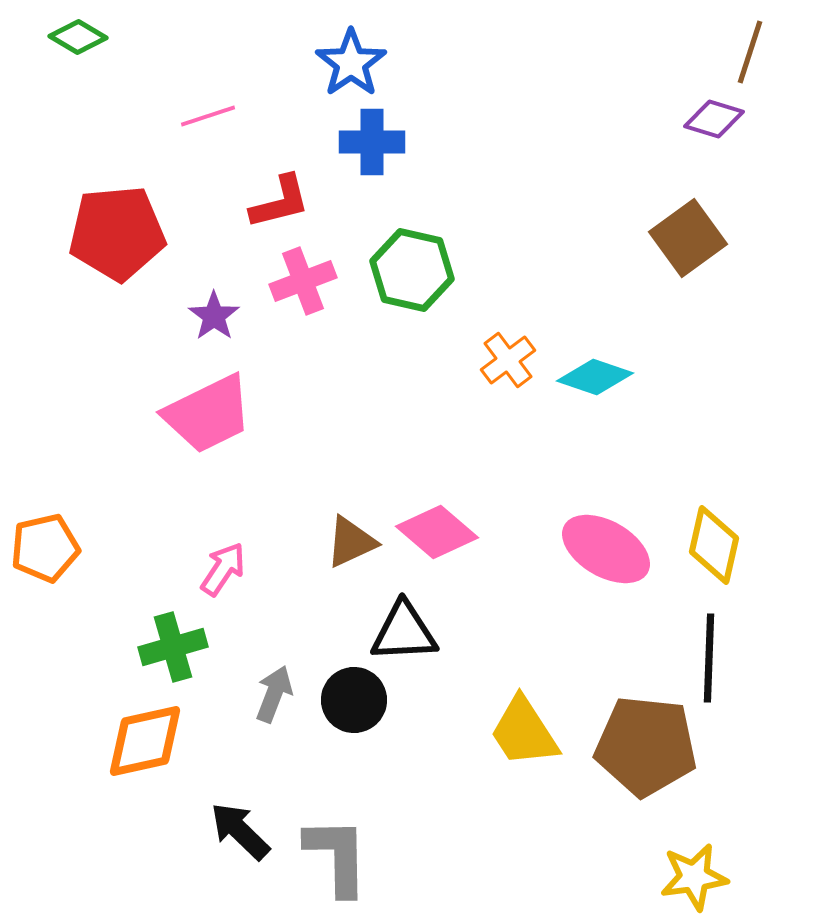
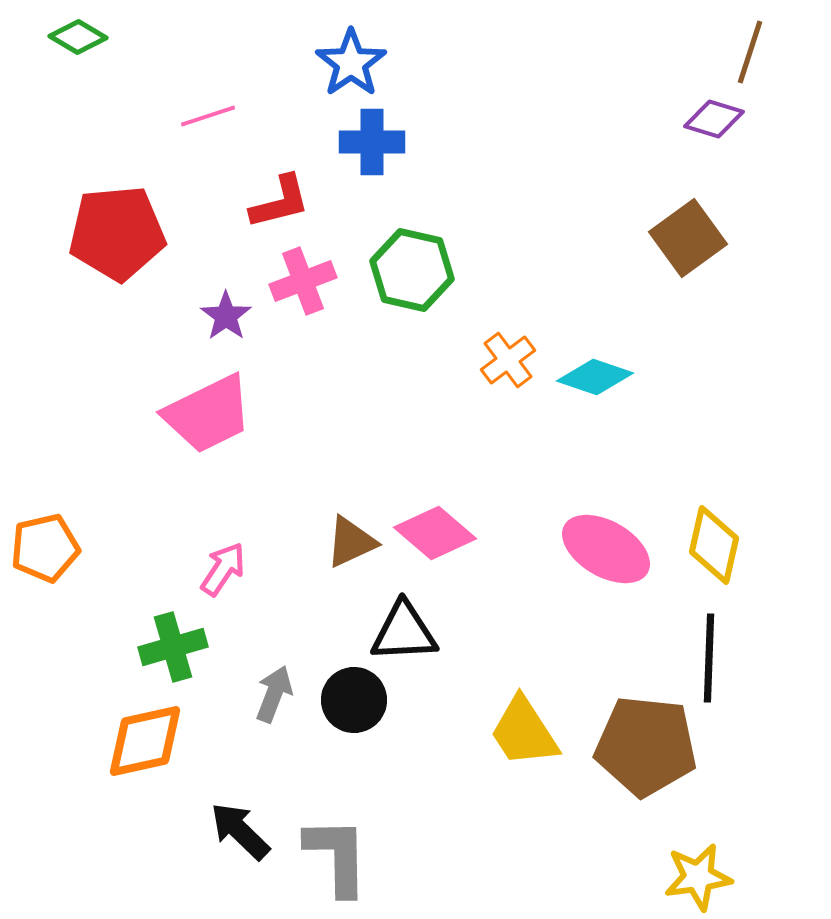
purple star: moved 12 px right
pink diamond: moved 2 px left, 1 px down
yellow star: moved 4 px right
